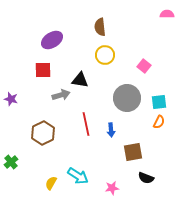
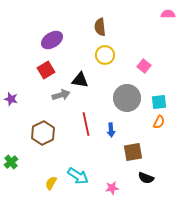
pink semicircle: moved 1 px right
red square: moved 3 px right; rotated 30 degrees counterclockwise
